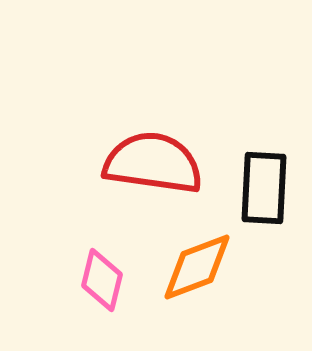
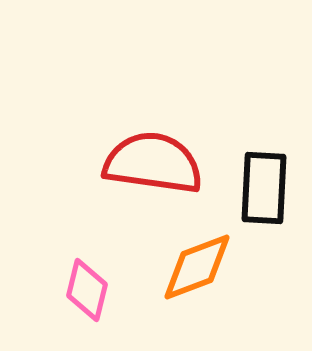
pink diamond: moved 15 px left, 10 px down
